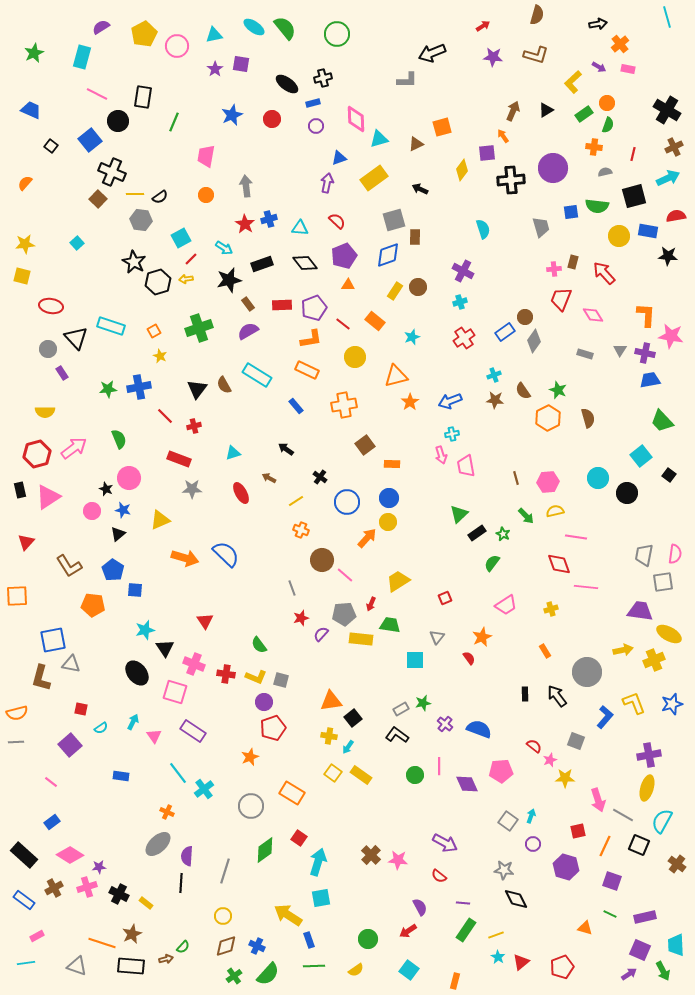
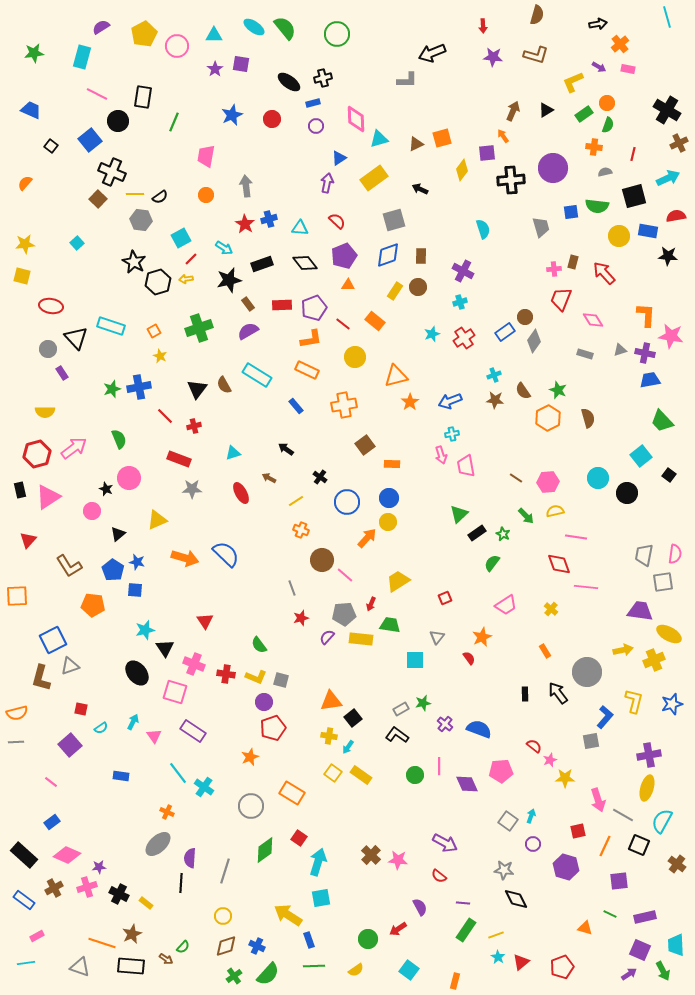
red arrow at (483, 26): rotated 120 degrees clockwise
cyan triangle at (214, 35): rotated 12 degrees clockwise
green star at (34, 53): rotated 18 degrees clockwise
yellow L-shape at (573, 82): rotated 20 degrees clockwise
black ellipse at (287, 84): moved 2 px right, 2 px up
orange square at (442, 127): moved 11 px down
brown cross at (674, 147): moved 5 px right, 4 px up
blue triangle at (339, 158): rotated 14 degrees counterclockwise
brown rectangle at (415, 237): moved 6 px right, 19 px down
pink diamond at (593, 315): moved 5 px down
cyan star at (412, 337): moved 20 px right, 3 px up
gray triangle at (620, 350): rotated 40 degrees clockwise
green star at (108, 389): moved 4 px right; rotated 12 degrees counterclockwise
brown line at (516, 478): rotated 40 degrees counterclockwise
blue star at (123, 510): moved 14 px right, 52 px down
yellow triangle at (160, 520): moved 3 px left
red triangle at (26, 542): moved 2 px right, 2 px up
yellow cross at (551, 609): rotated 32 degrees counterclockwise
purple semicircle at (321, 634): moved 6 px right, 3 px down
blue square at (53, 640): rotated 16 degrees counterclockwise
gray triangle at (71, 664): moved 1 px left, 2 px down; rotated 30 degrees counterclockwise
black arrow at (557, 696): moved 1 px right, 3 px up
yellow L-shape at (634, 703): moved 2 px up; rotated 35 degrees clockwise
gray square at (576, 741): moved 15 px right; rotated 30 degrees counterclockwise
cyan cross at (204, 789): moved 2 px up; rotated 18 degrees counterclockwise
pink diamond at (70, 855): moved 3 px left; rotated 8 degrees counterclockwise
purple semicircle at (187, 856): moved 3 px right, 2 px down
purple square at (612, 881): moved 7 px right; rotated 24 degrees counterclockwise
red arrow at (408, 931): moved 10 px left, 2 px up
brown arrow at (166, 959): rotated 48 degrees clockwise
gray triangle at (77, 966): moved 3 px right, 1 px down
